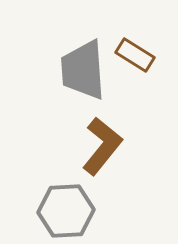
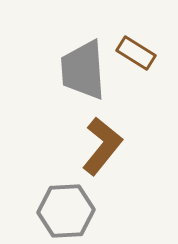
brown rectangle: moved 1 px right, 2 px up
